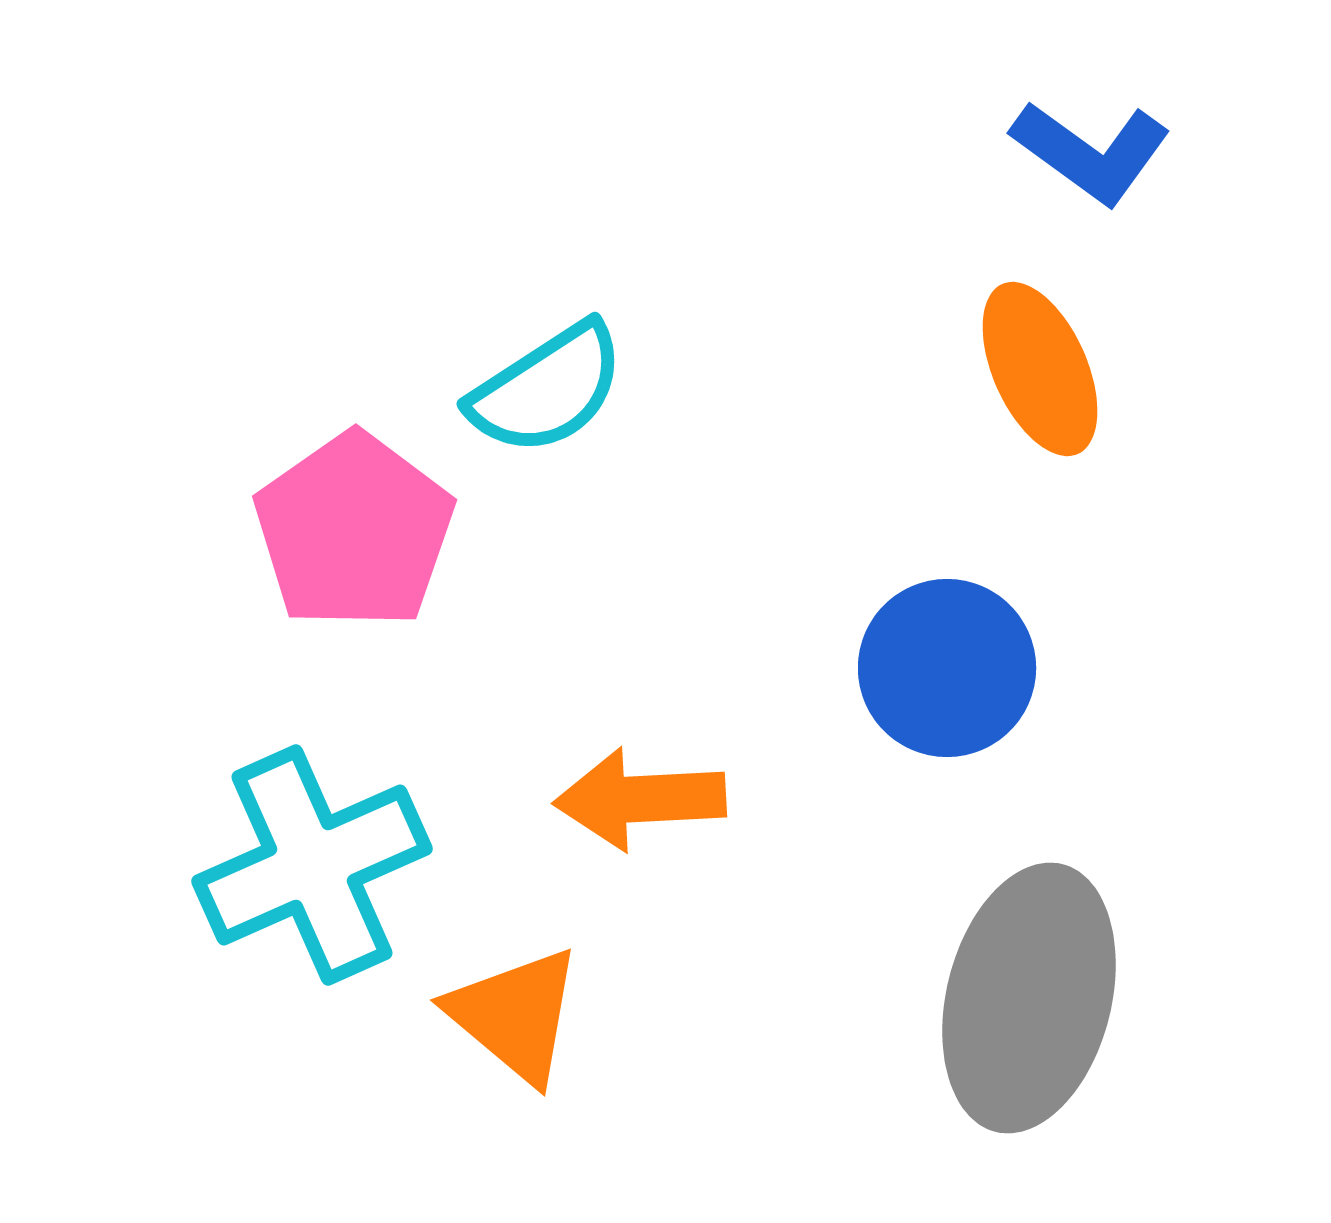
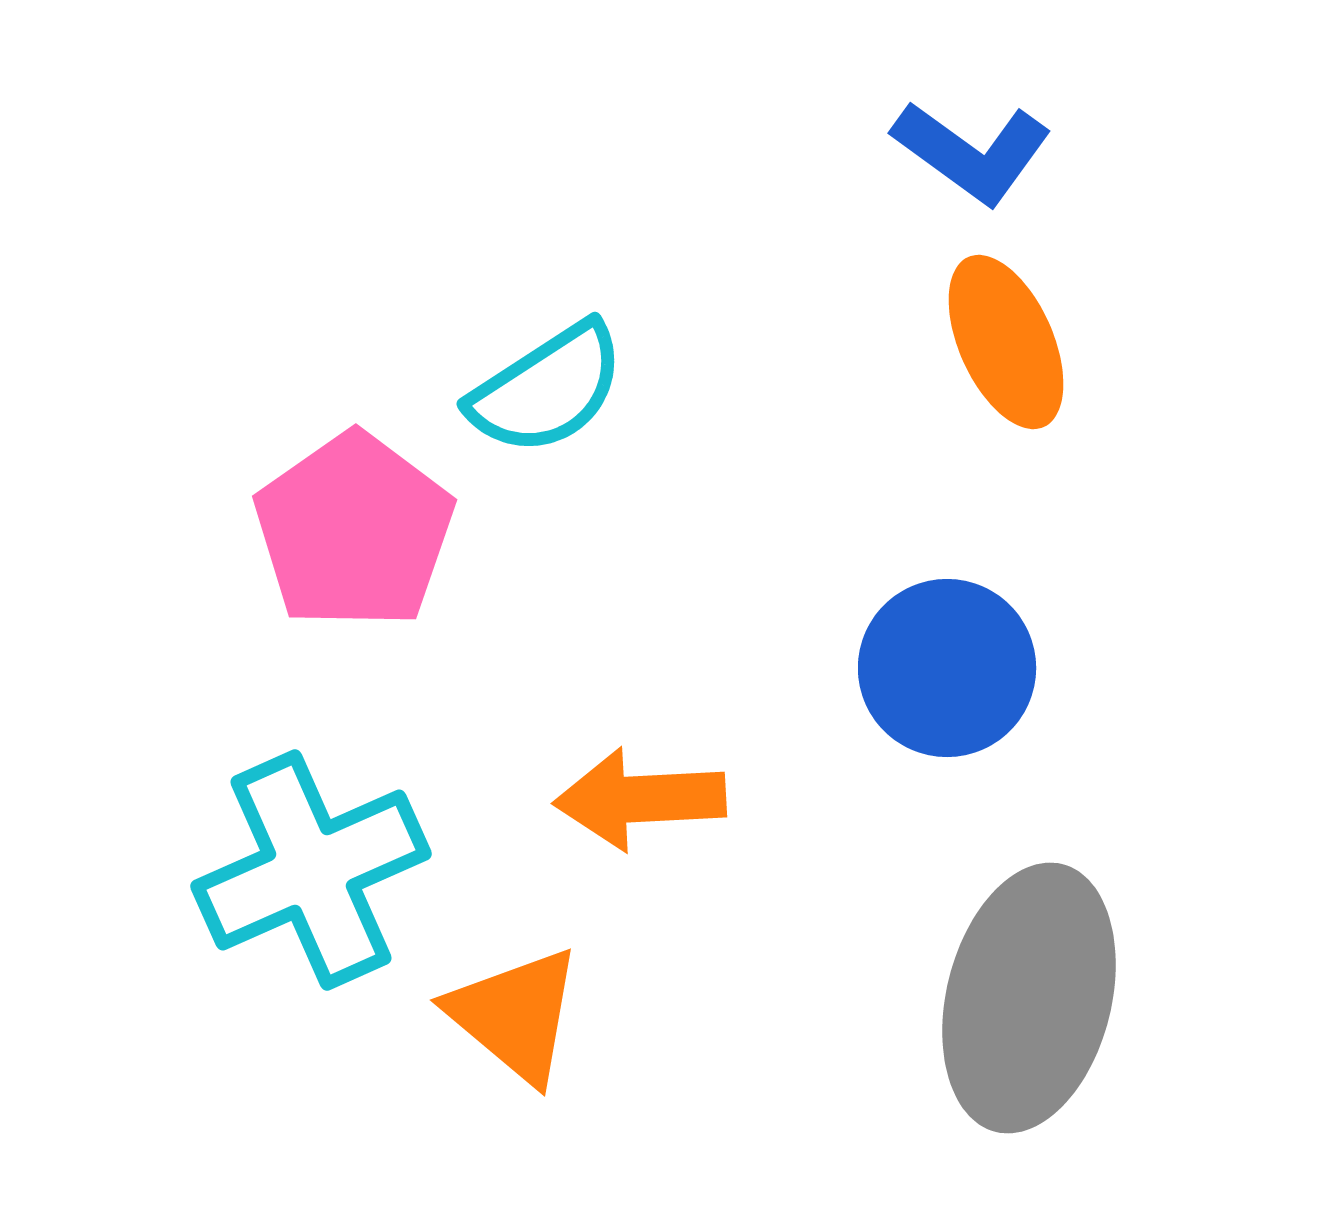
blue L-shape: moved 119 px left
orange ellipse: moved 34 px left, 27 px up
cyan cross: moved 1 px left, 5 px down
